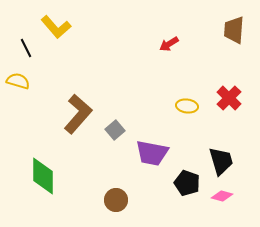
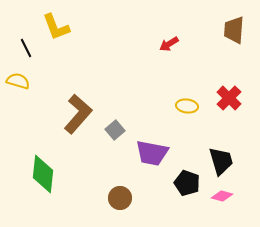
yellow L-shape: rotated 20 degrees clockwise
green diamond: moved 2 px up; rotated 6 degrees clockwise
brown circle: moved 4 px right, 2 px up
